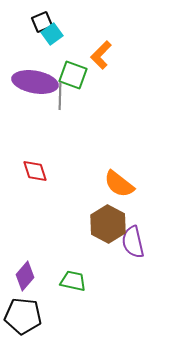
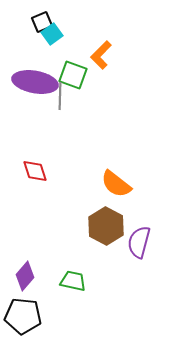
orange semicircle: moved 3 px left
brown hexagon: moved 2 px left, 2 px down
purple semicircle: moved 6 px right; rotated 28 degrees clockwise
